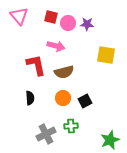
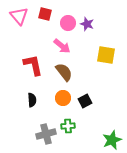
red square: moved 6 px left, 3 px up
purple star: rotated 16 degrees clockwise
pink arrow: moved 6 px right; rotated 24 degrees clockwise
red L-shape: moved 3 px left
brown semicircle: rotated 114 degrees counterclockwise
black semicircle: moved 2 px right, 2 px down
green cross: moved 3 px left
gray cross: rotated 12 degrees clockwise
green star: moved 2 px right
